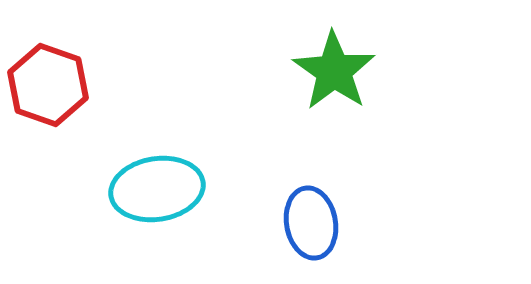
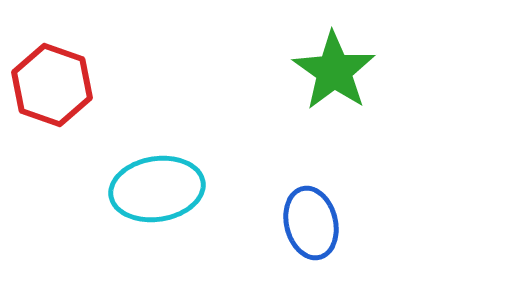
red hexagon: moved 4 px right
blue ellipse: rotated 4 degrees counterclockwise
